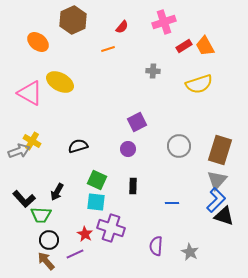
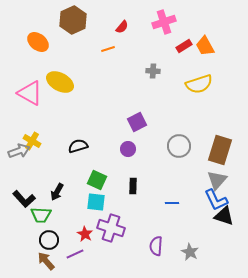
blue L-shape: rotated 110 degrees clockwise
